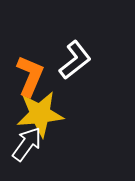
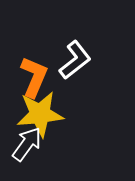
orange L-shape: moved 4 px right, 1 px down
